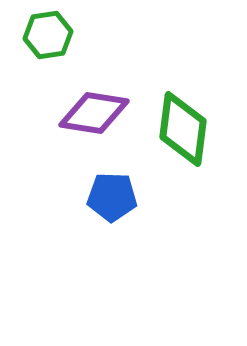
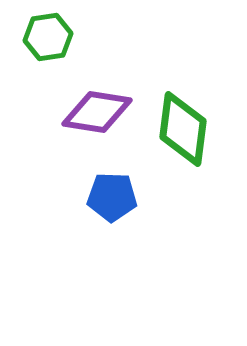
green hexagon: moved 2 px down
purple diamond: moved 3 px right, 1 px up
